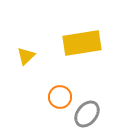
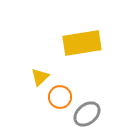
yellow triangle: moved 14 px right, 21 px down
gray ellipse: rotated 12 degrees clockwise
